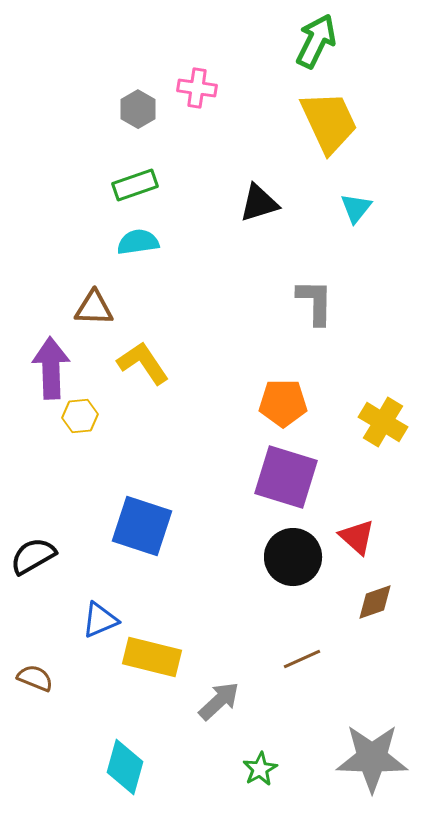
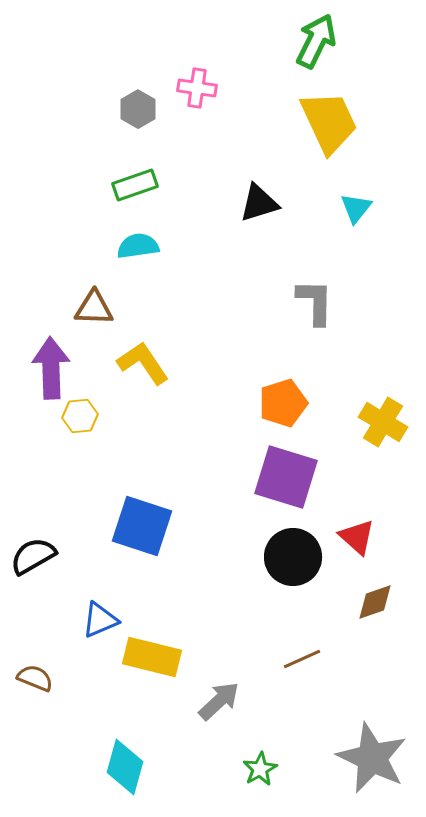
cyan semicircle: moved 4 px down
orange pentagon: rotated 18 degrees counterclockwise
gray star: rotated 24 degrees clockwise
